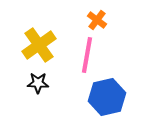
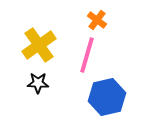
pink line: rotated 6 degrees clockwise
